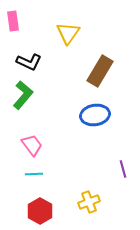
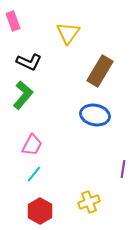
pink rectangle: rotated 12 degrees counterclockwise
blue ellipse: rotated 20 degrees clockwise
pink trapezoid: rotated 65 degrees clockwise
purple line: rotated 24 degrees clockwise
cyan line: rotated 48 degrees counterclockwise
